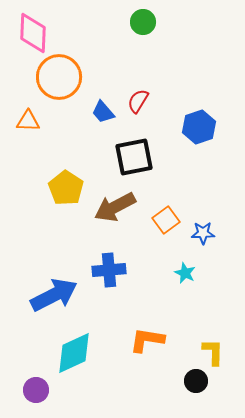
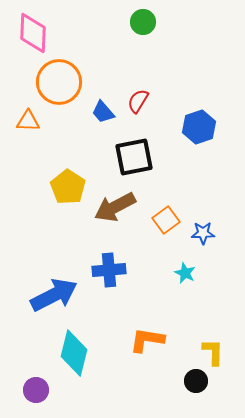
orange circle: moved 5 px down
yellow pentagon: moved 2 px right, 1 px up
cyan diamond: rotated 51 degrees counterclockwise
